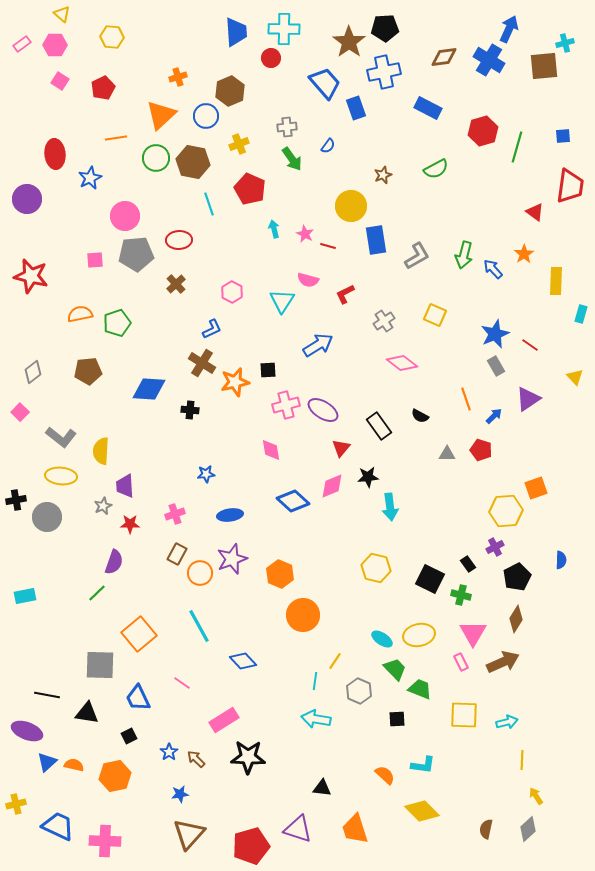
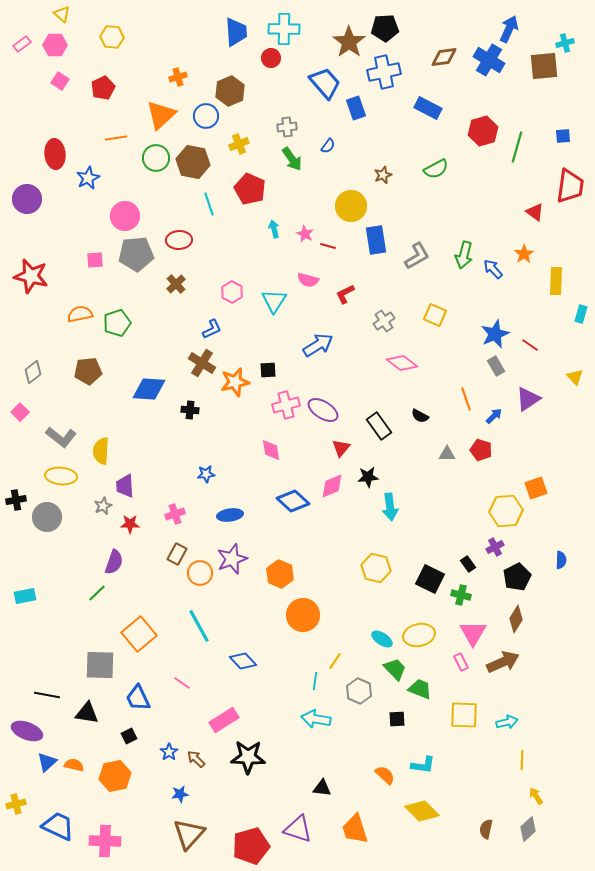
blue star at (90, 178): moved 2 px left
cyan triangle at (282, 301): moved 8 px left
